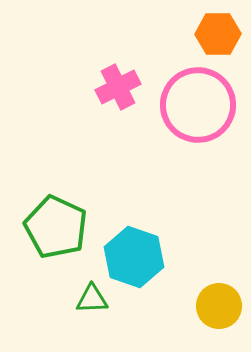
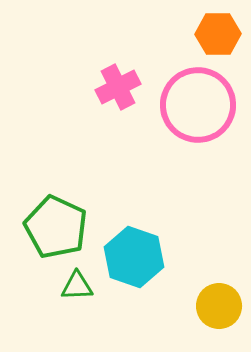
green triangle: moved 15 px left, 13 px up
